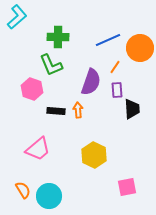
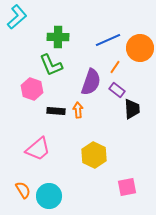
purple rectangle: rotated 49 degrees counterclockwise
